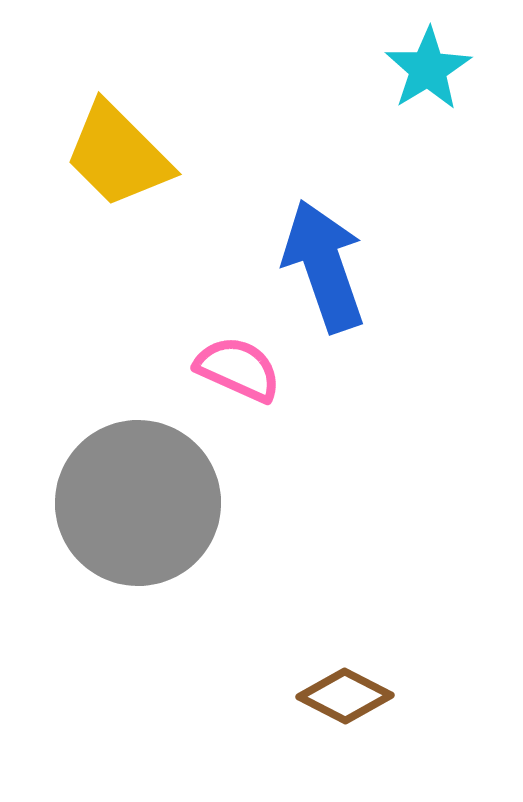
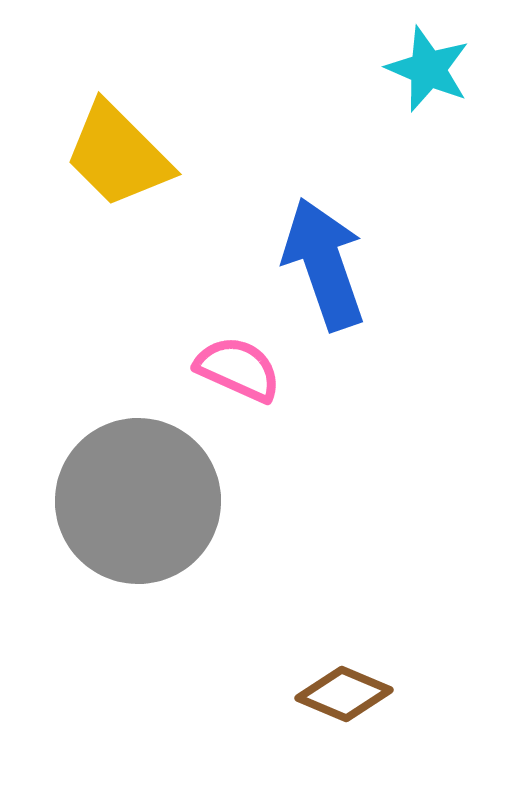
cyan star: rotated 18 degrees counterclockwise
blue arrow: moved 2 px up
gray circle: moved 2 px up
brown diamond: moved 1 px left, 2 px up; rotated 4 degrees counterclockwise
